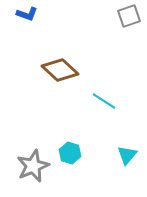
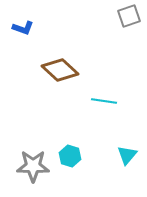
blue L-shape: moved 4 px left, 14 px down
cyan line: rotated 25 degrees counterclockwise
cyan hexagon: moved 3 px down
gray star: rotated 24 degrees clockwise
